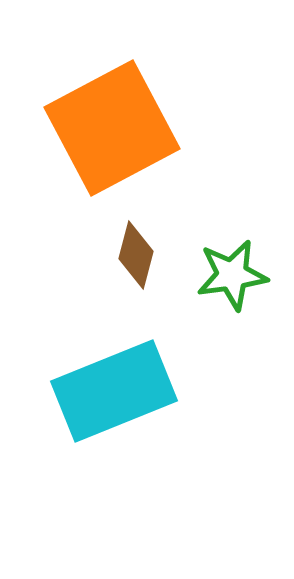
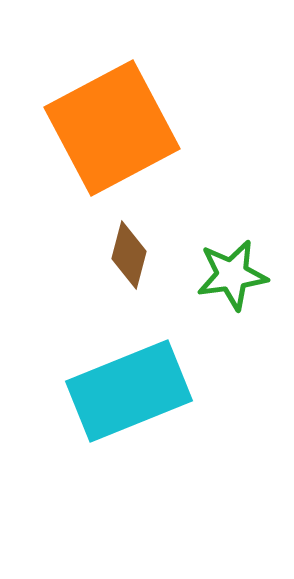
brown diamond: moved 7 px left
cyan rectangle: moved 15 px right
